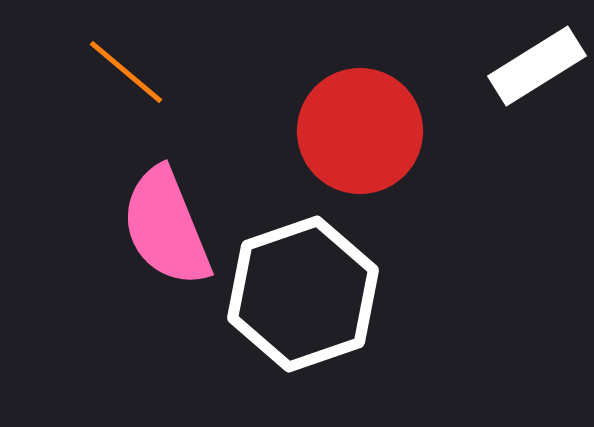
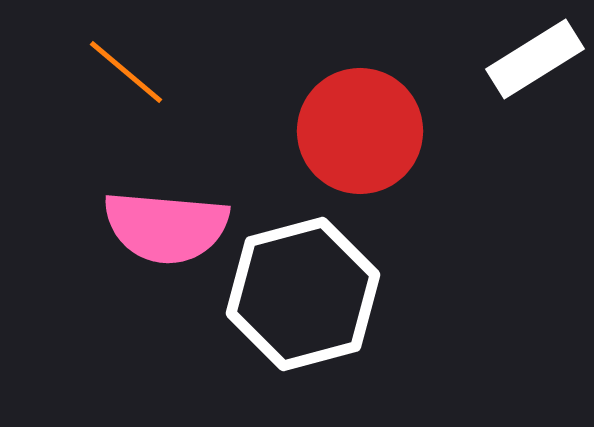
white rectangle: moved 2 px left, 7 px up
pink semicircle: rotated 63 degrees counterclockwise
white hexagon: rotated 4 degrees clockwise
